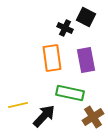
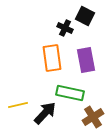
black square: moved 1 px left, 1 px up
black arrow: moved 1 px right, 3 px up
